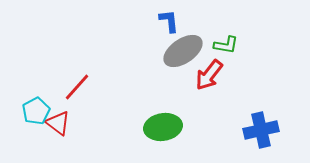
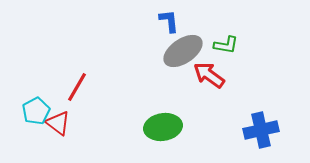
red arrow: rotated 88 degrees clockwise
red line: rotated 12 degrees counterclockwise
